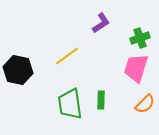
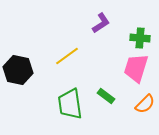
green cross: rotated 24 degrees clockwise
green rectangle: moved 5 px right, 4 px up; rotated 54 degrees counterclockwise
